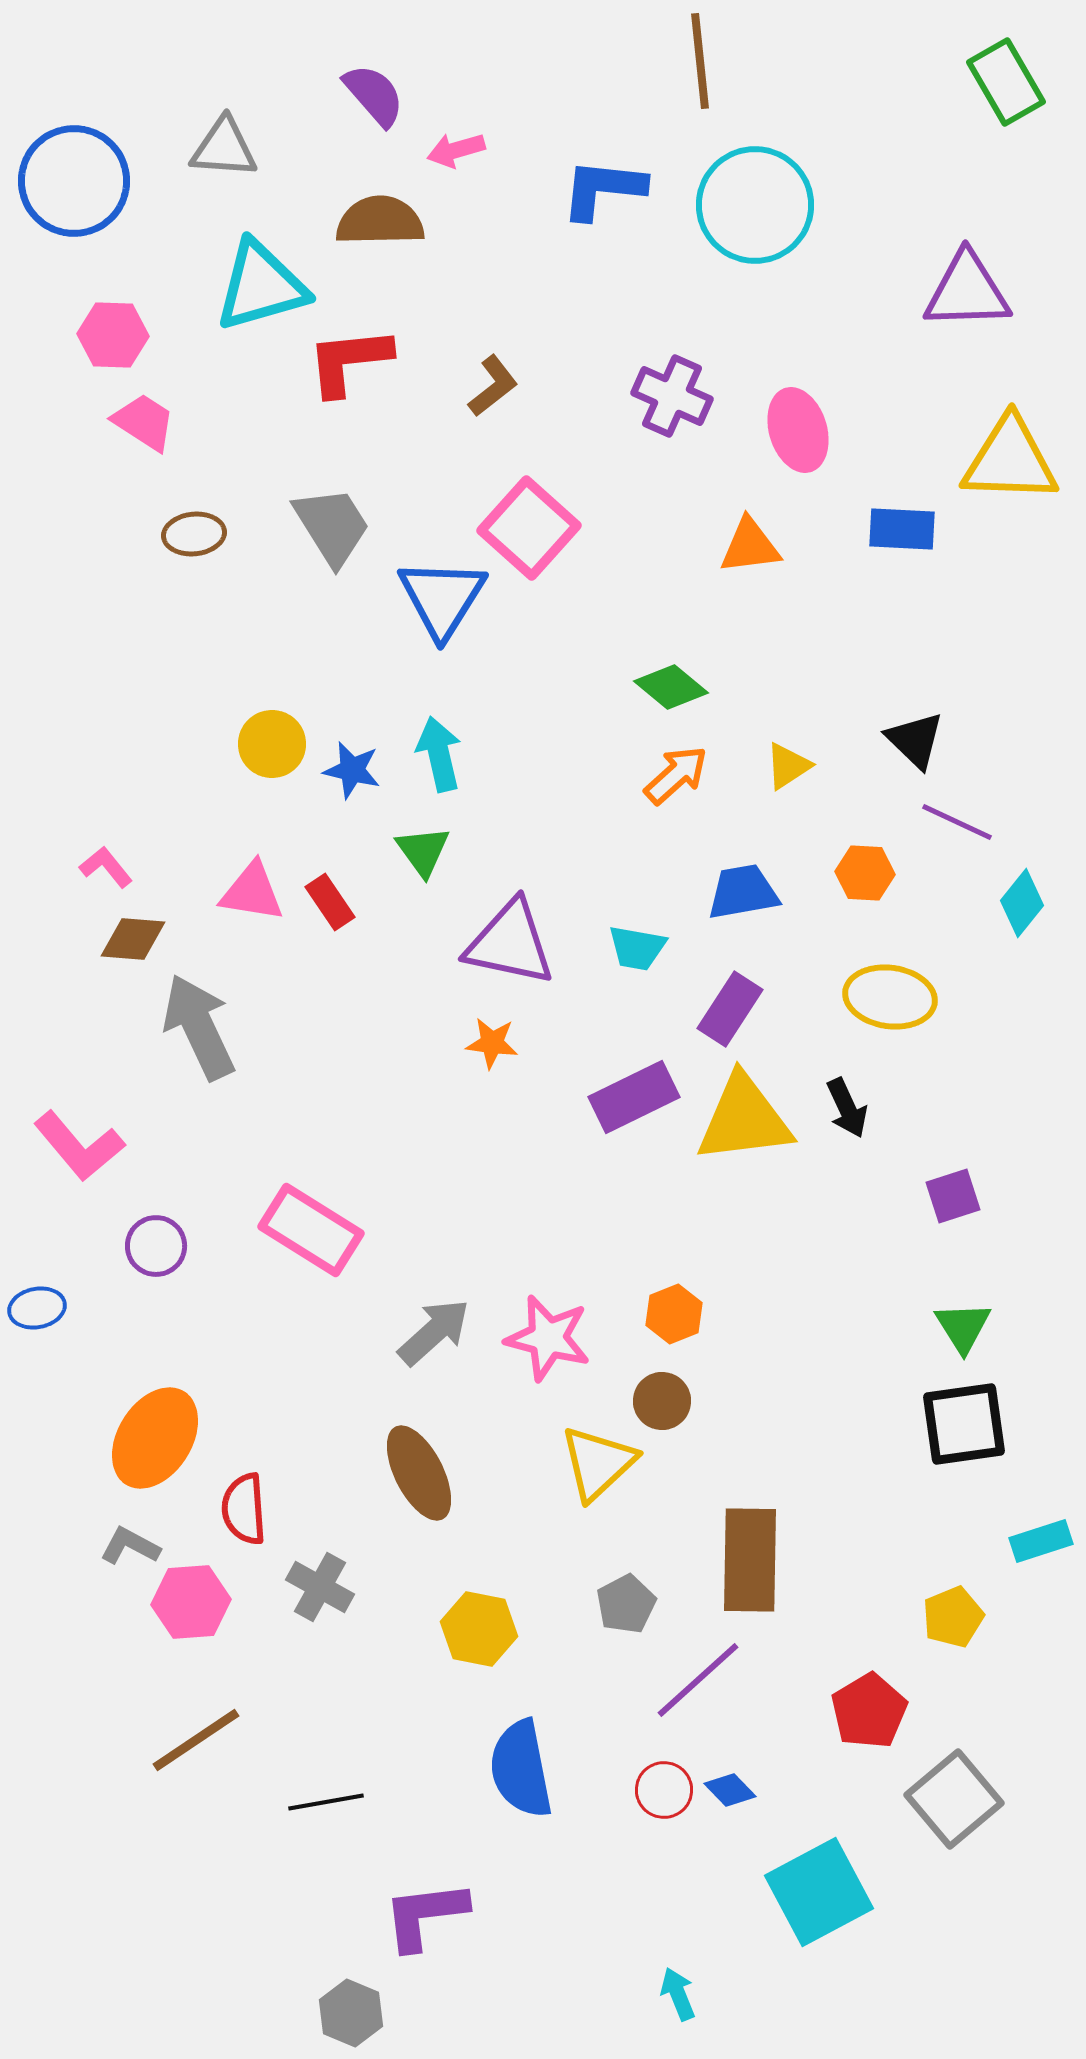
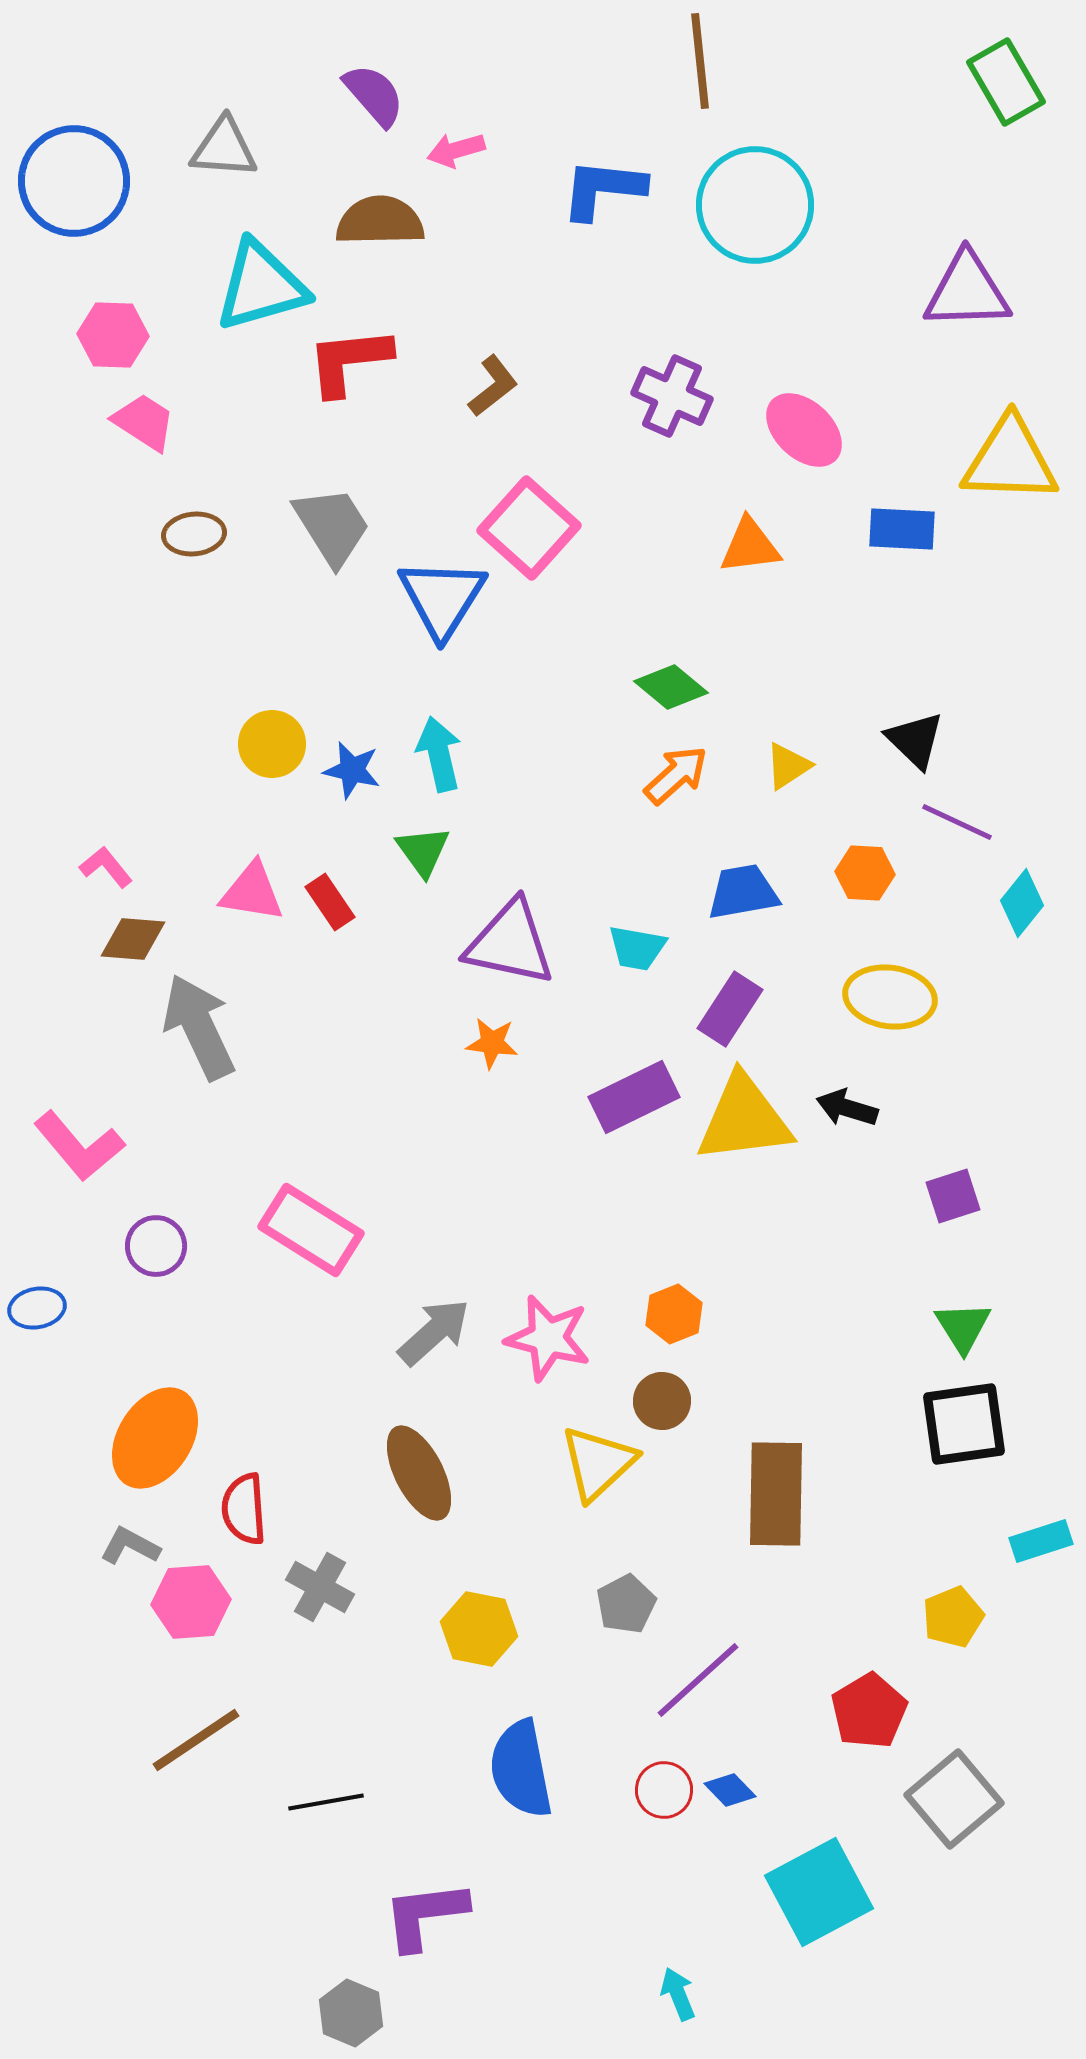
pink ellipse at (798, 430): moved 6 px right; rotated 30 degrees counterclockwise
black arrow at (847, 1108): rotated 132 degrees clockwise
brown rectangle at (750, 1560): moved 26 px right, 66 px up
